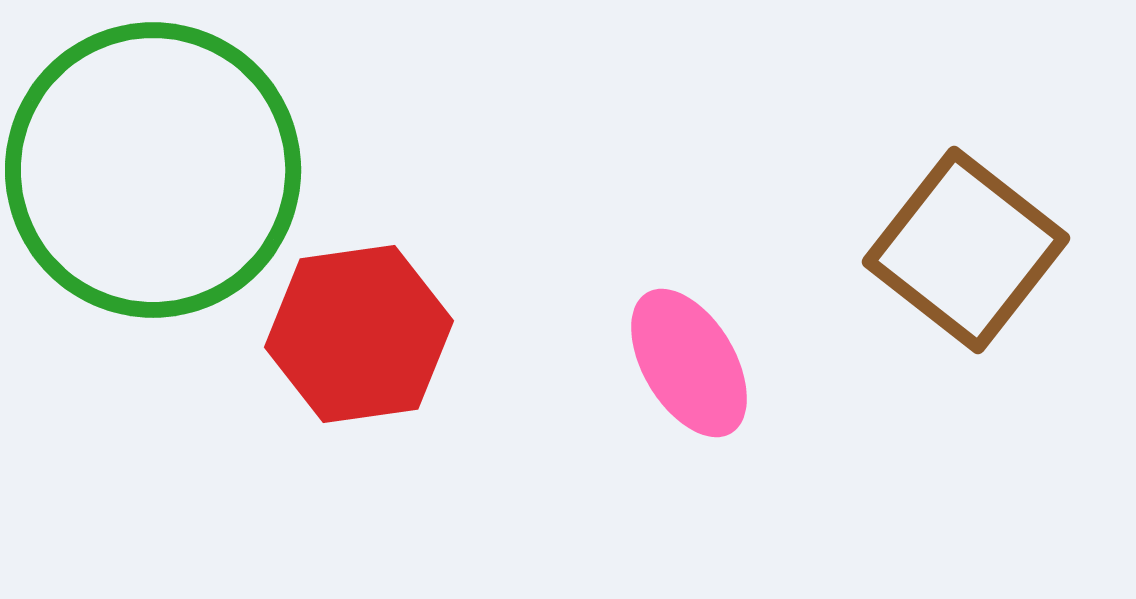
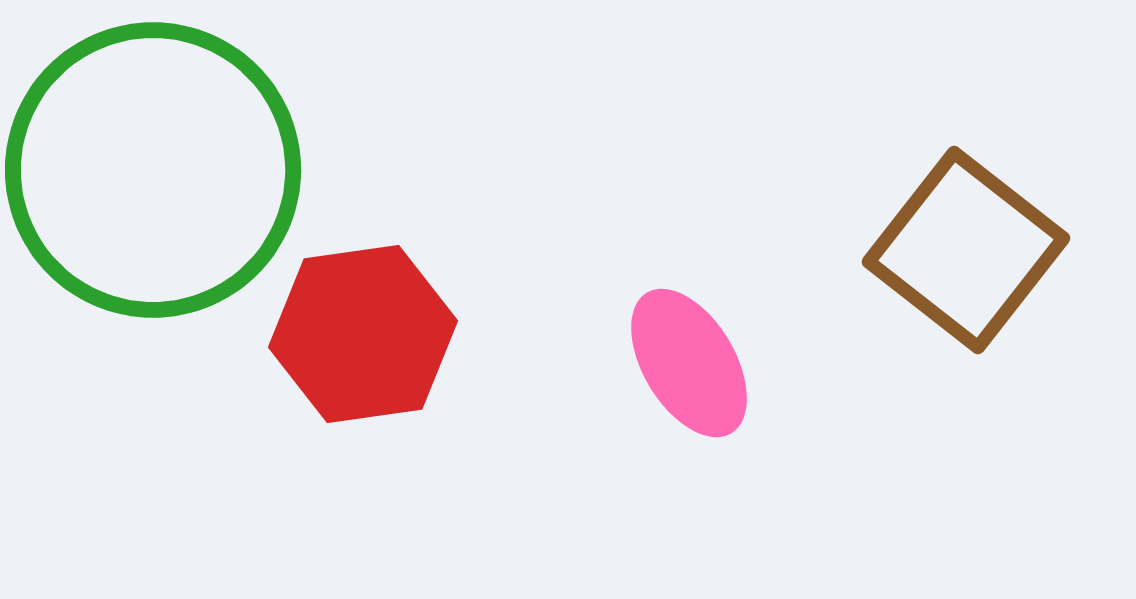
red hexagon: moved 4 px right
